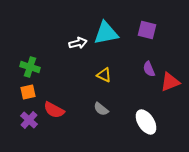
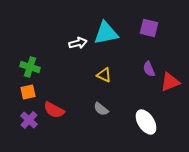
purple square: moved 2 px right, 2 px up
